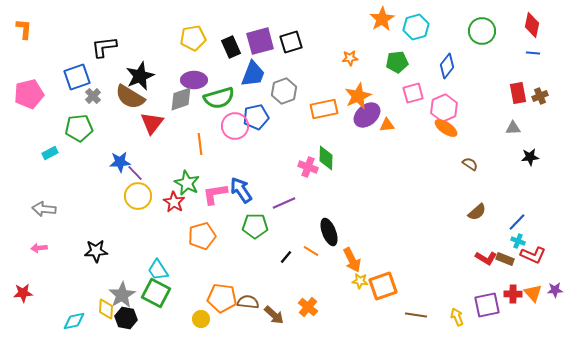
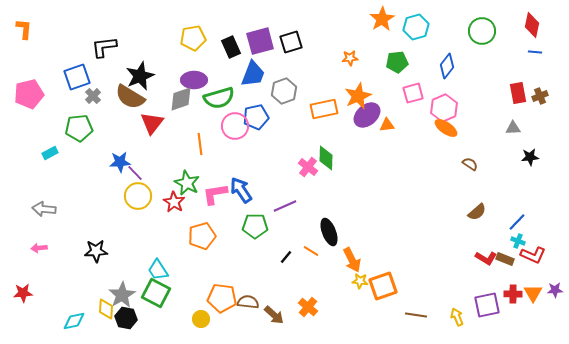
blue line at (533, 53): moved 2 px right, 1 px up
pink cross at (308, 167): rotated 18 degrees clockwise
purple line at (284, 203): moved 1 px right, 3 px down
orange triangle at (533, 293): rotated 12 degrees clockwise
